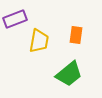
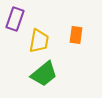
purple rectangle: rotated 50 degrees counterclockwise
green trapezoid: moved 25 px left
